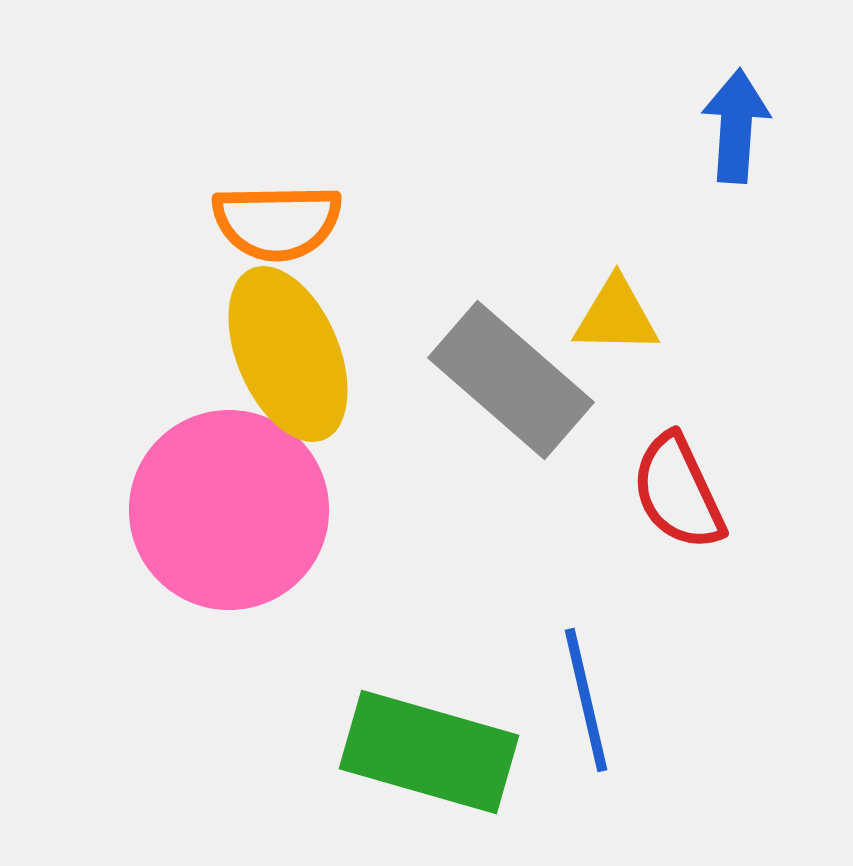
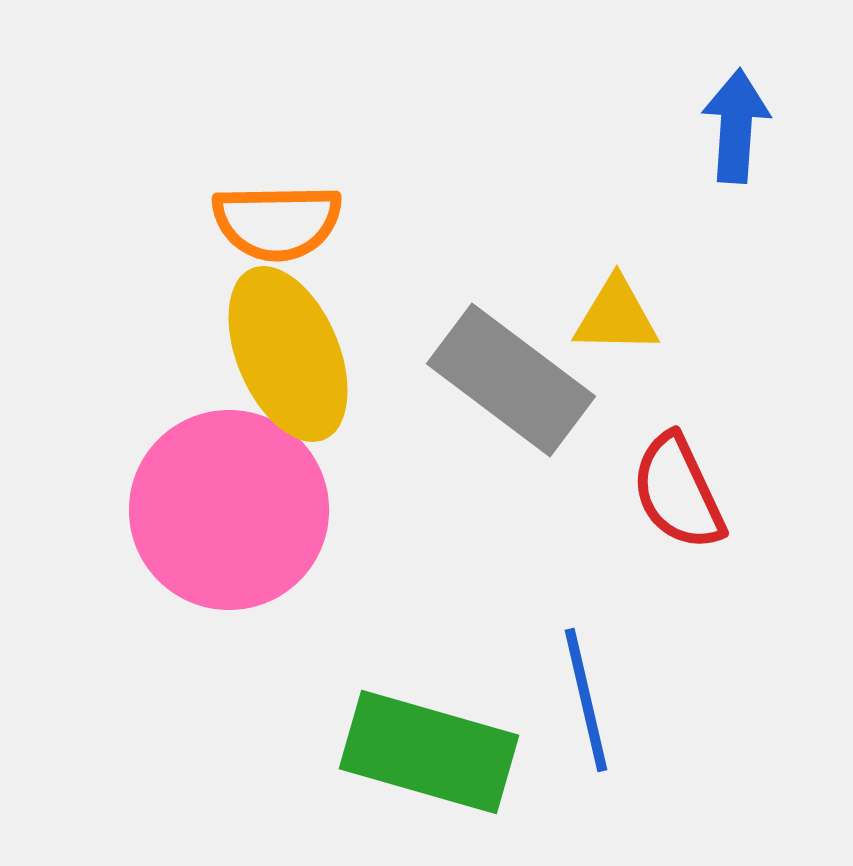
gray rectangle: rotated 4 degrees counterclockwise
